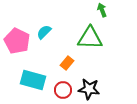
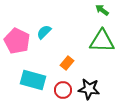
green arrow: rotated 32 degrees counterclockwise
green triangle: moved 12 px right, 3 px down
